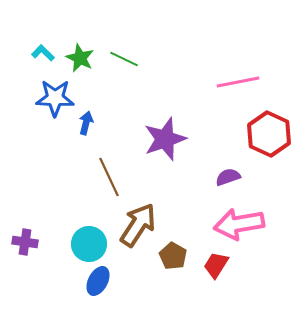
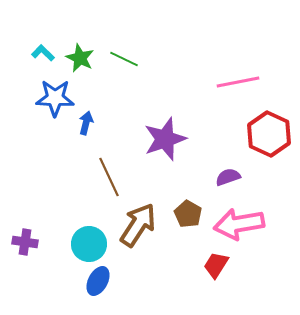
brown pentagon: moved 15 px right, 42 px up
